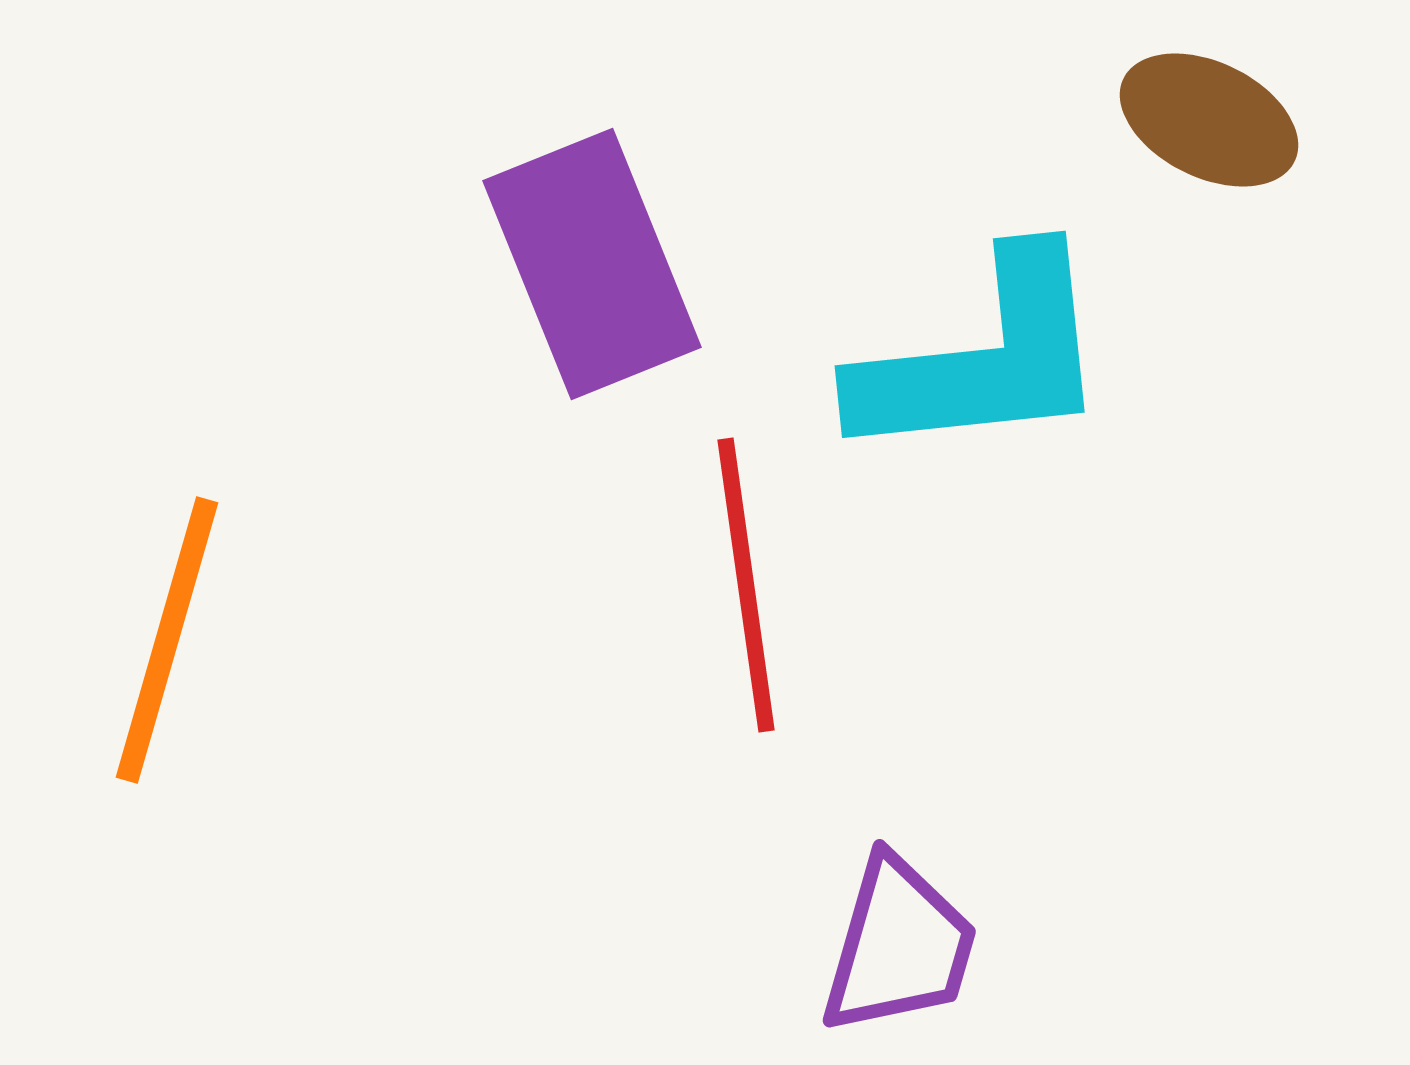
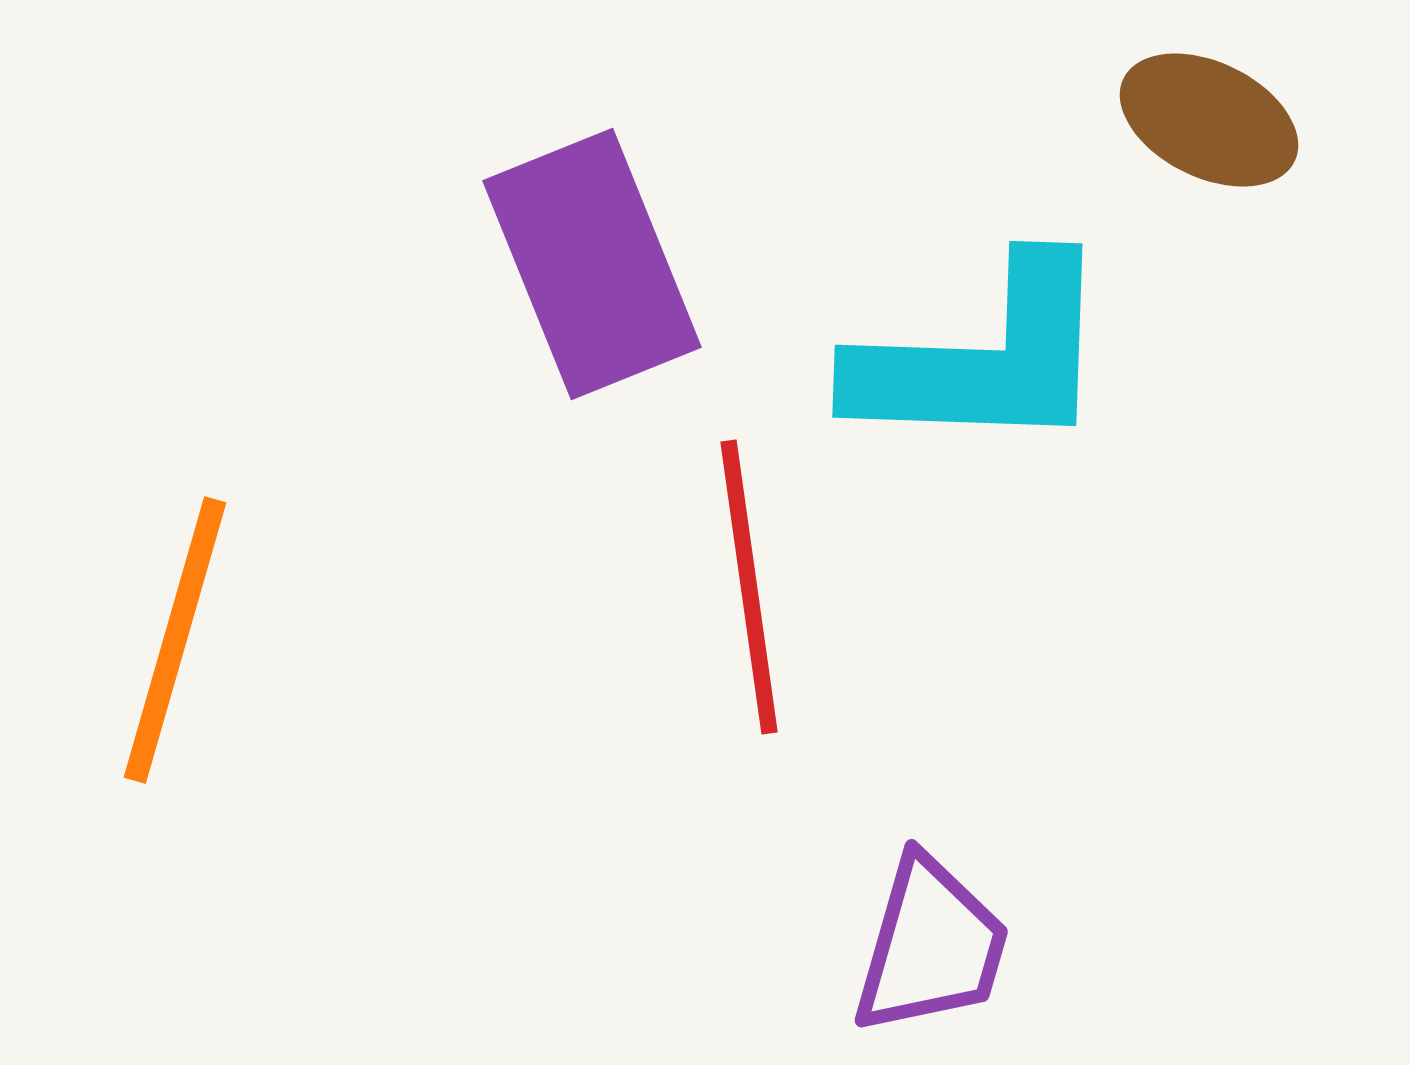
cyan L-shape: rotated 8 degrees clockwise
red line: moved 3 px right, 2 px down
orange line: moved 8 px right
purple trapezoid: moved 32 px right
